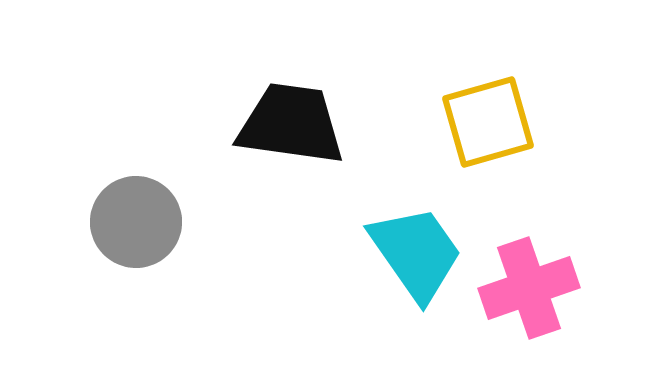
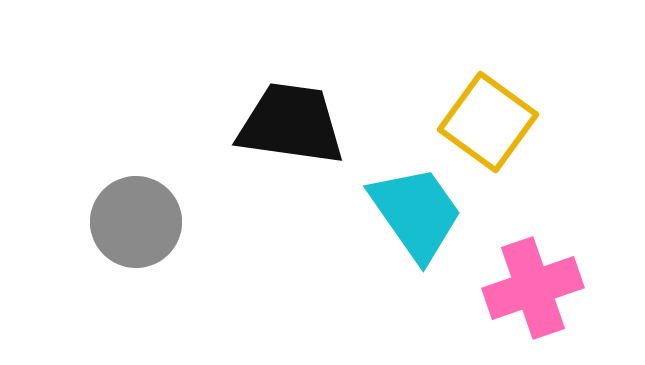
yellow square: rotated 38 degrees counterclockwise
cyan trapezoid: moved 40 px up
pink cross: moved 4 px right
